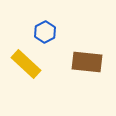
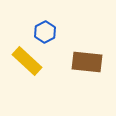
yellow rectangle: moved 1 px right, 3 px up
